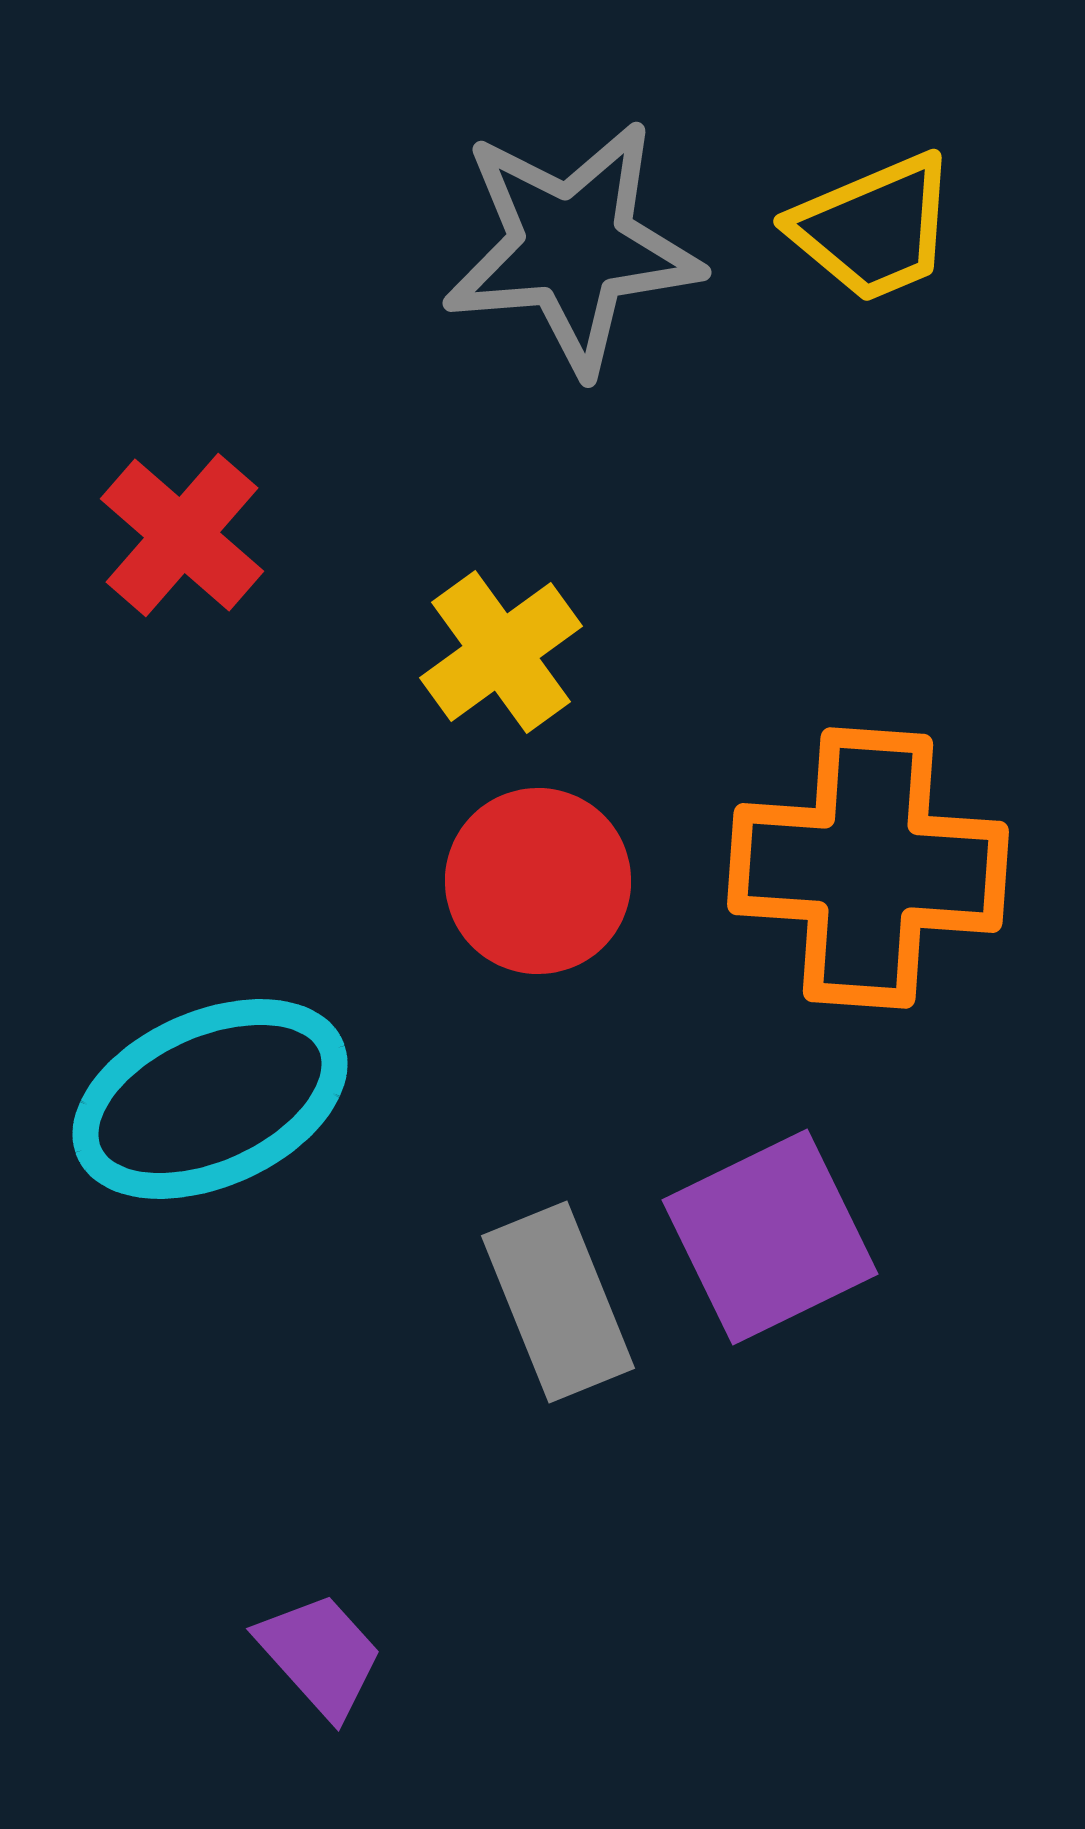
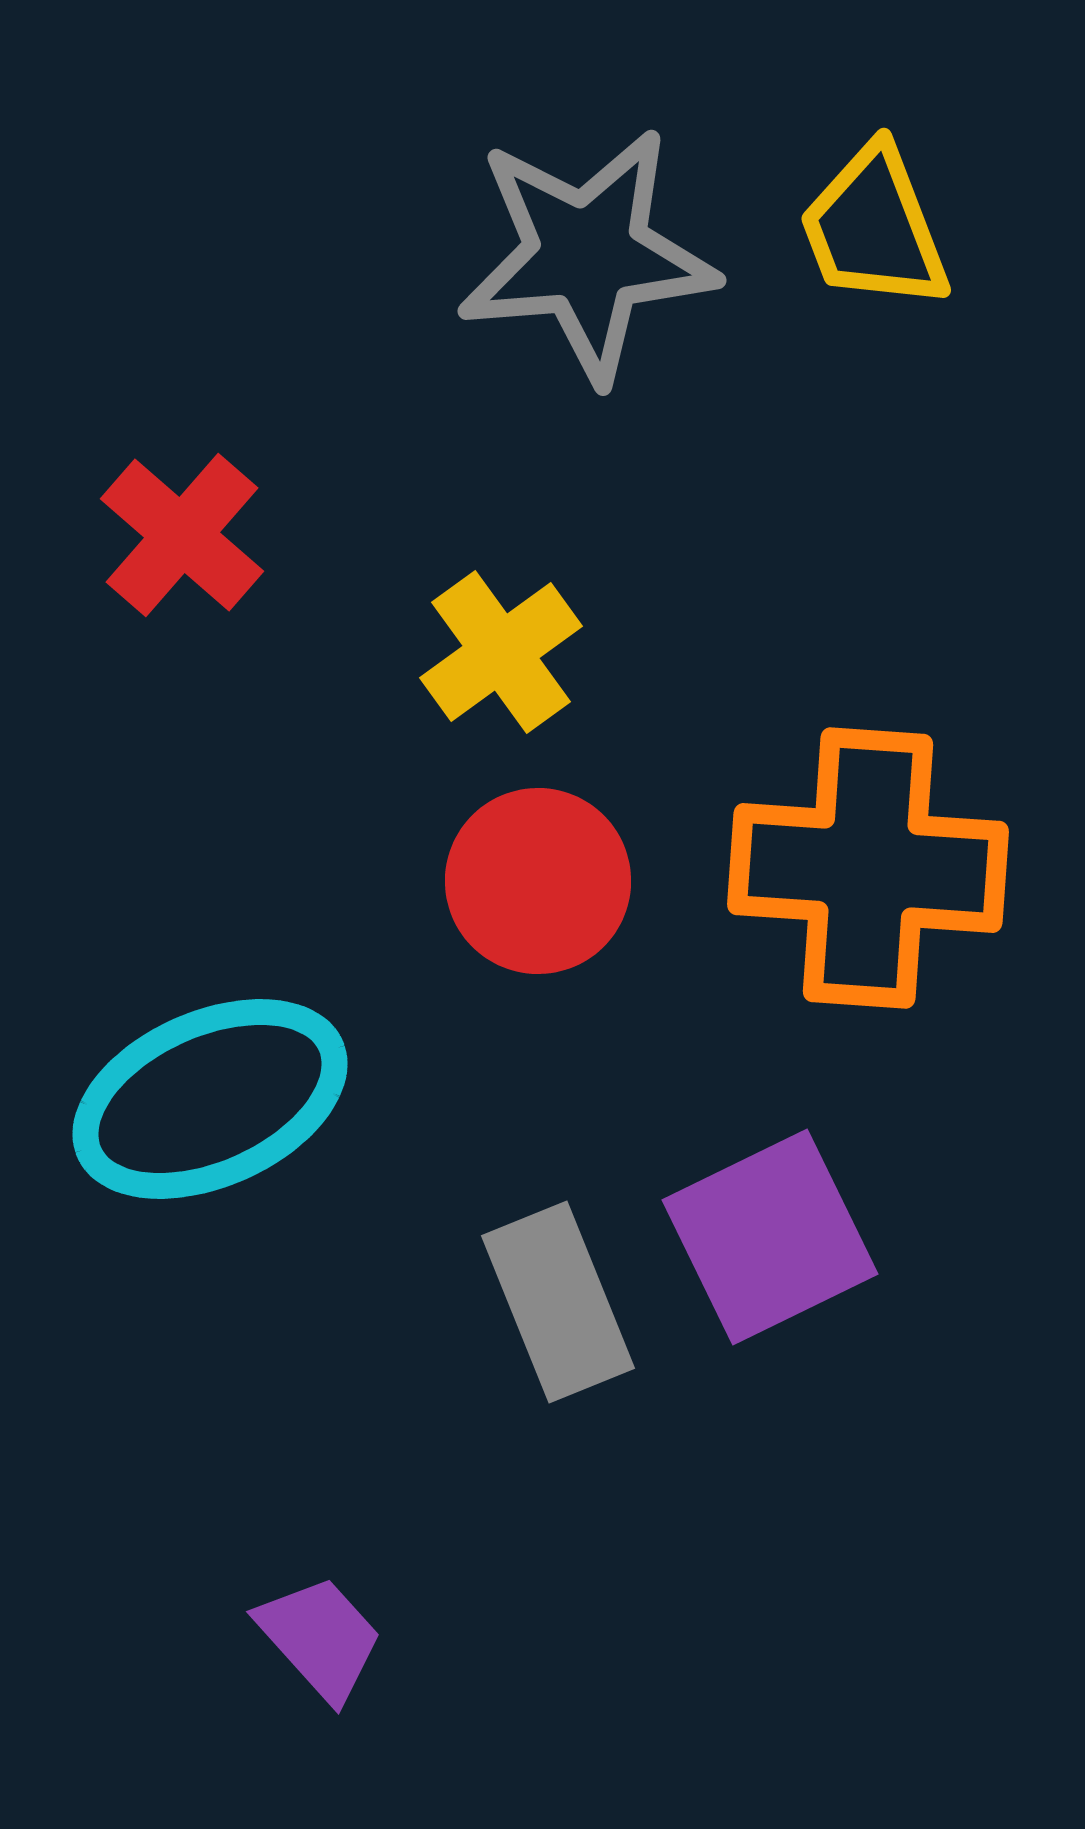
yellow trapezoid: rotated 92 degrees clockwise
gray star: moved 15 px right, 8 px down
purple trapezoid: moved 17 px up
